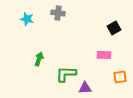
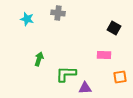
black square: rotated 32 degrees counterclockwise
